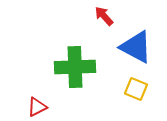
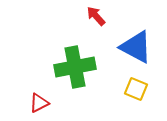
red arrow: moved 8 px left
green cross: rotated 9 degrees counterclockwise
red triangle: moved 2 px right, 4 px up
